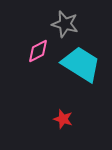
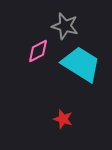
gray star: moved 2 px down
